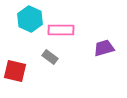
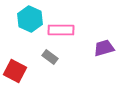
red square: rotated 15 degrees clockwise
